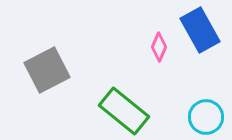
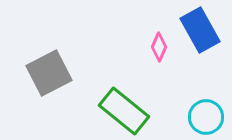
gray square: moved 2 px right, 3 px down
